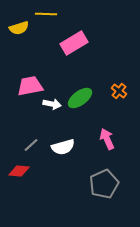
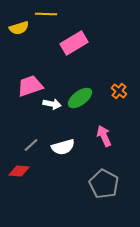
pink trapezoid: rotated 8 degrees counterclockwise
pink arrow: moved 3 px left, 3 px up
gray pentagon: rotated 20 degrees counterclockwise
